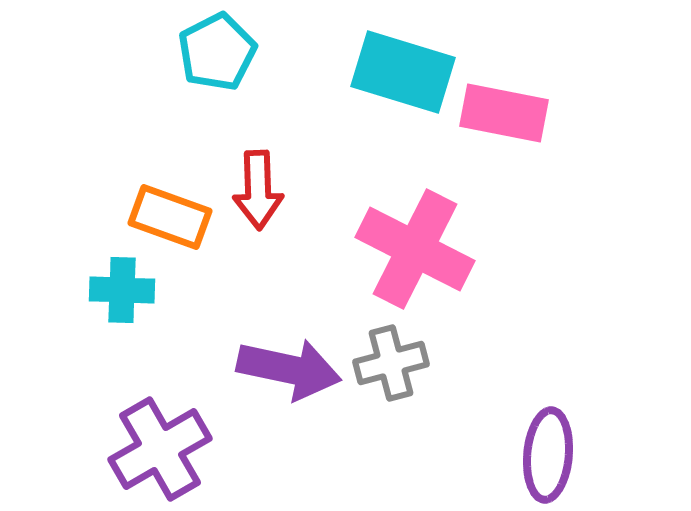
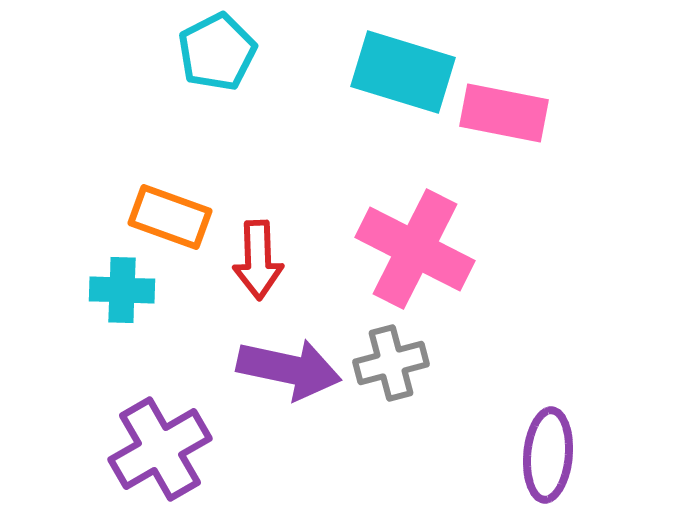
red arrow: moved 70 px down
